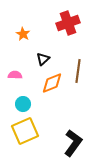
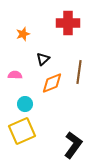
red cross: rotated 20 degrees clockwise
orange star: rotated 24 degrees clockwise
brown line: moved 1 px right, 1 px down
cyan circle: moved 2 px right
yellow square: moved 3 px left
black L-shape: moved 2 px down
